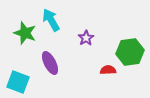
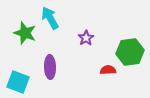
cyan arrow: moved 1 px left, 2 px up
purple ellipse: moved 4 px down; rotated 25 degrees clockwise
